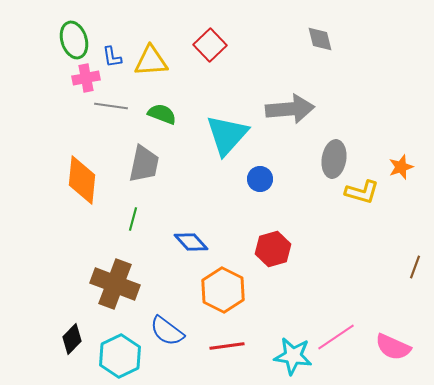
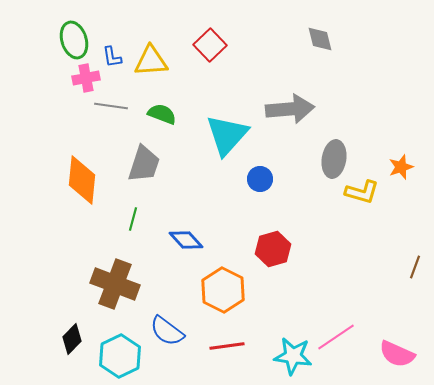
gray trapezoid: rotated 6 degrees clockwise
blue diamond: moved 5 px left, 2 px up
pink semicircle: moved 4 px right, 7 px down
